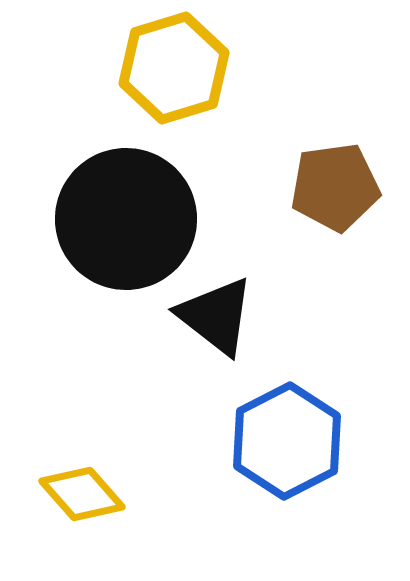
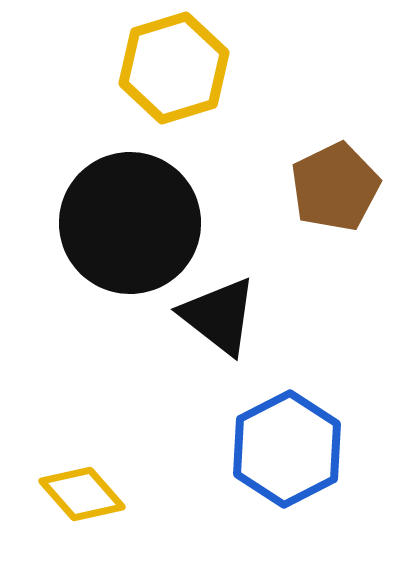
brown pentagon: rotated 18 degrees counterclockwise
black circle: moved 4 px right, 4 px down
black triangle: moved 3 px right
blue hexagon: moved 8 px down
